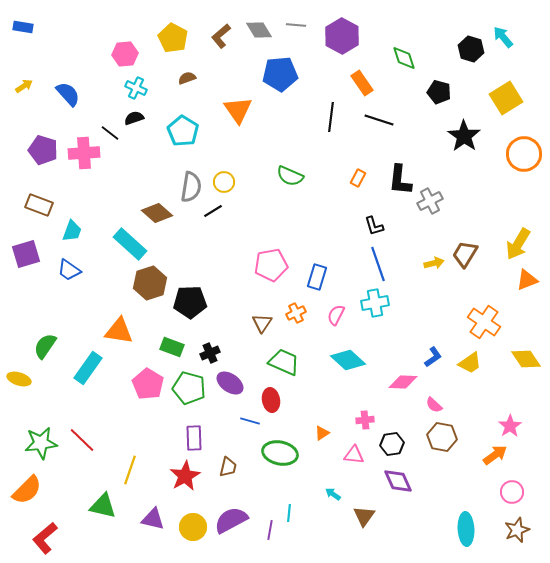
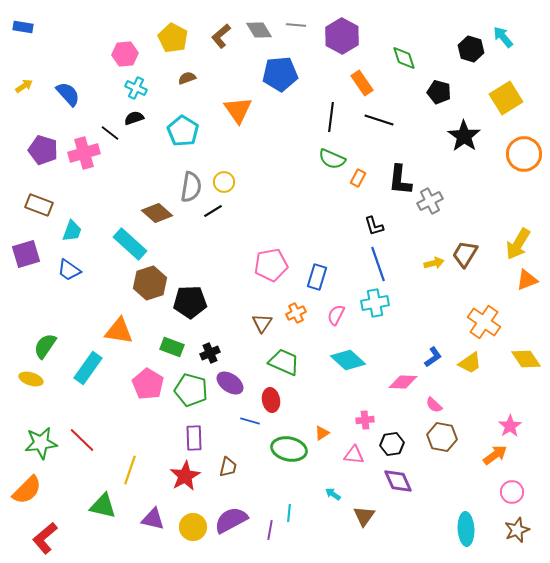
pink cross at (84, 153): rotated 12 degrees counterclockwise
green semicircle at (290, 176): moved 42 px right, 17 px up
yellow ellipse at (19, 379): moved 12 px right
green pentagon at (189, 388): moved 2 px right, 2 px down
green ellipse at (280, 453): moved 9 px right, 4 px up
